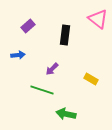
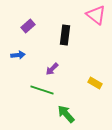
pink triangle: moved 2 px left, 4 px up
yellow rectangle: moved 4 px right, 4 px down
green arrow: rotated 36 degrees clockwise
